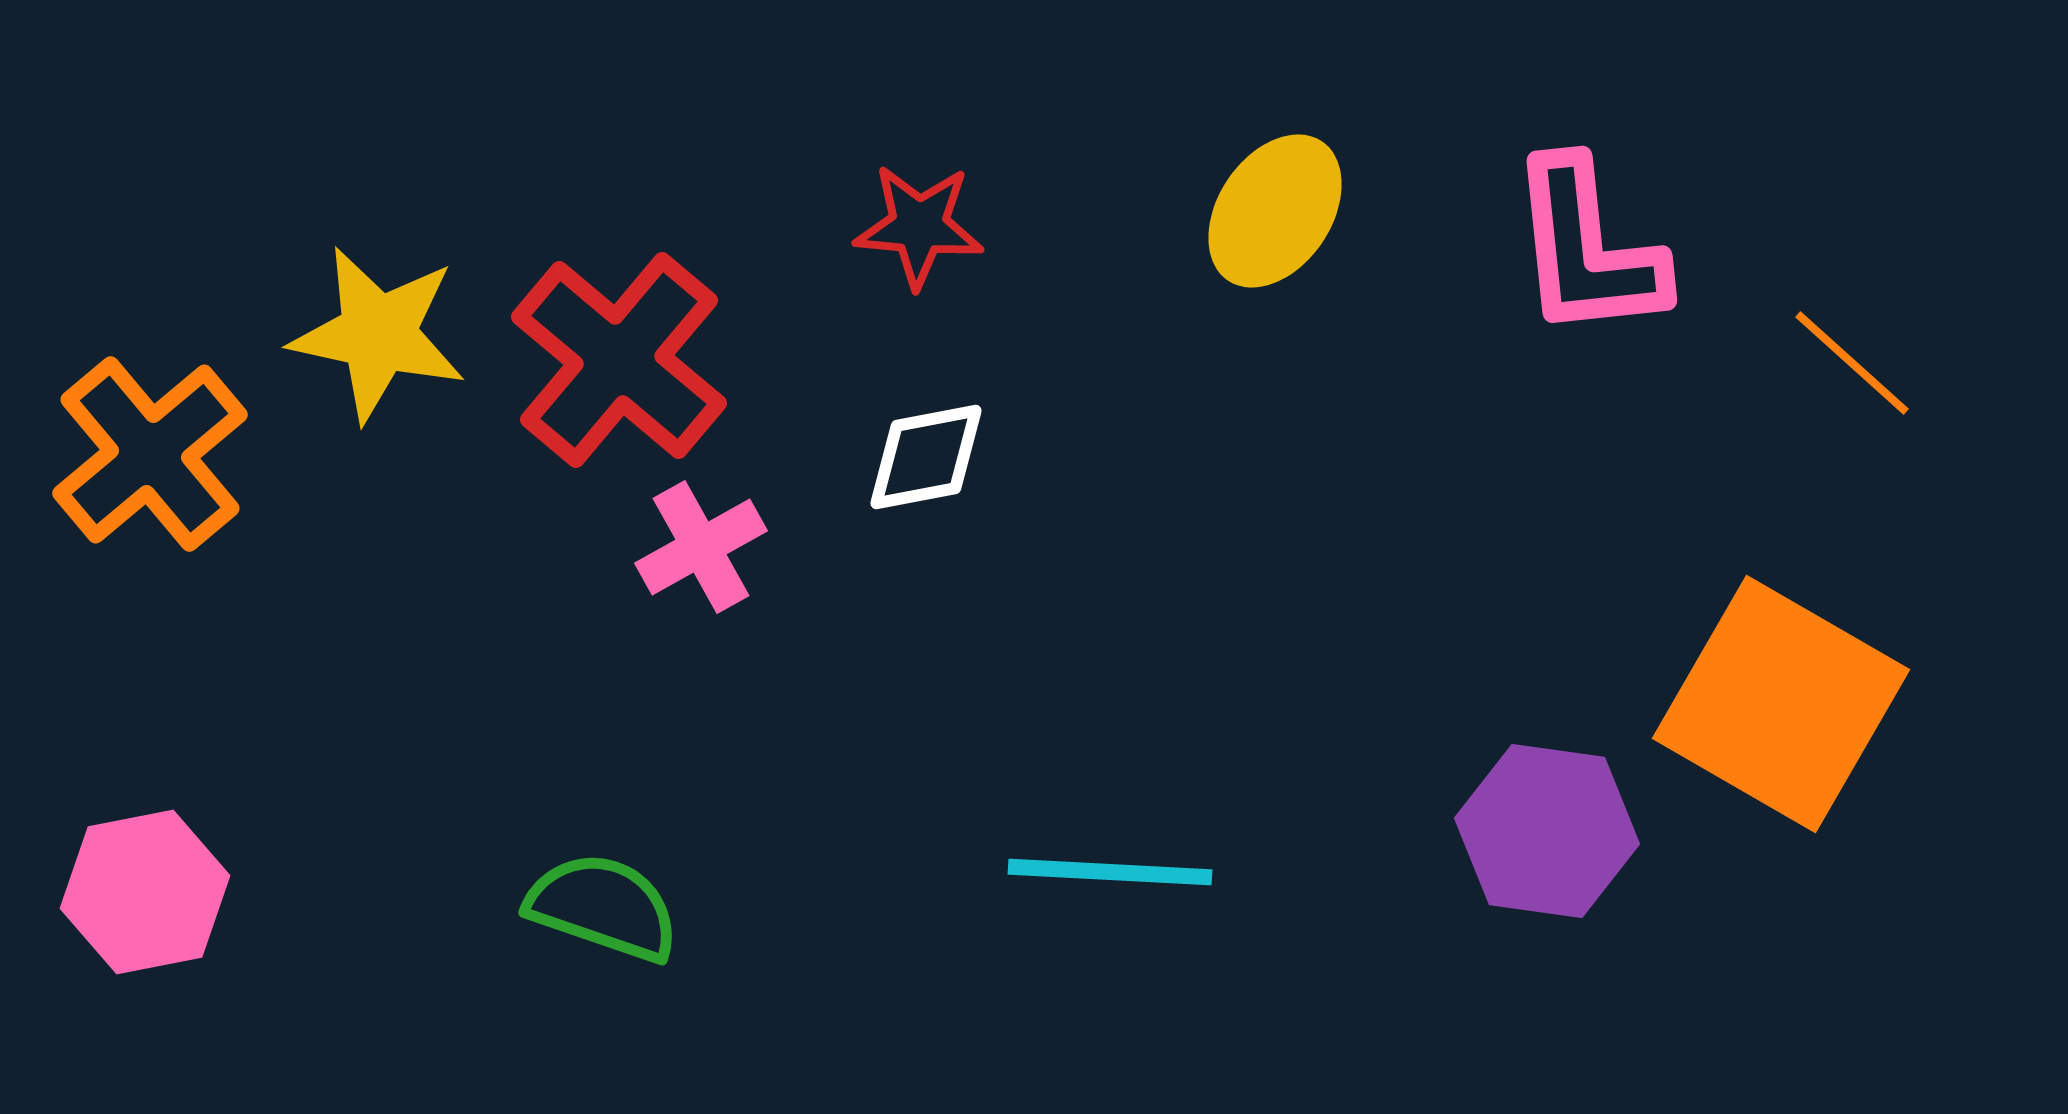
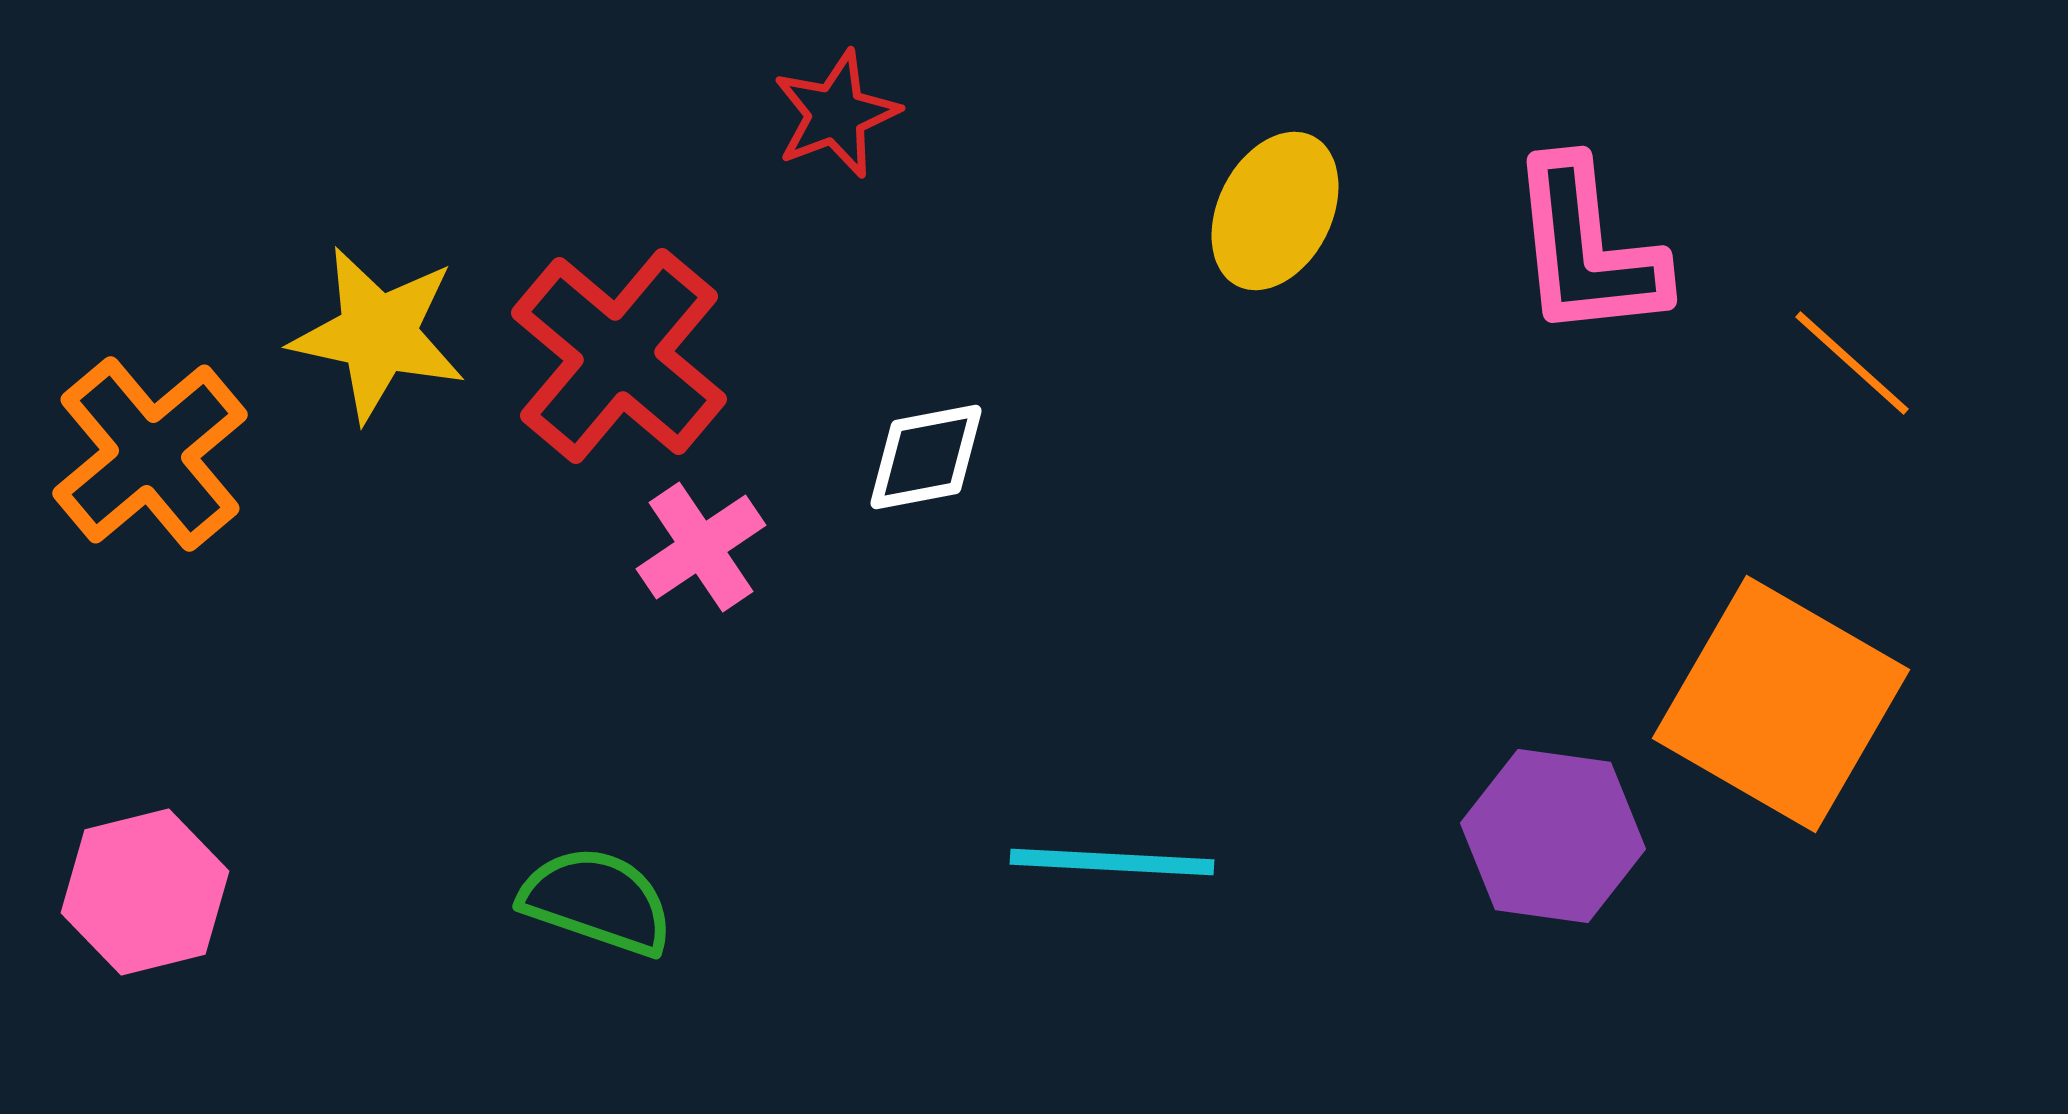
yellow ellipse: rotated 7 degrees counterclockwise
red star: moved 83 px left, 112 px up; rotated 26 degrees counterclockwise
red cross: moved 4 px up
pink cross: rotated 5 degrees counterclockwise
purple hexagon: moved 6 px right, 5 px down
cyan line: moved 2 px right, 10 px up
pink hexagon: rotated 3 degrees counterclockwise
green semicircle: moved 6 px left, 6 px up
